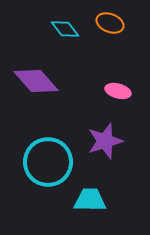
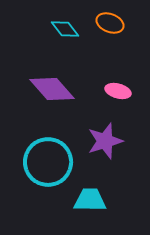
purple diamond: moved 16 px right, 8 px down
